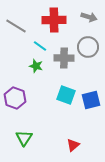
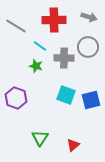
purple hexagon: moved 1 px right
green triangle: moved 16 px right
